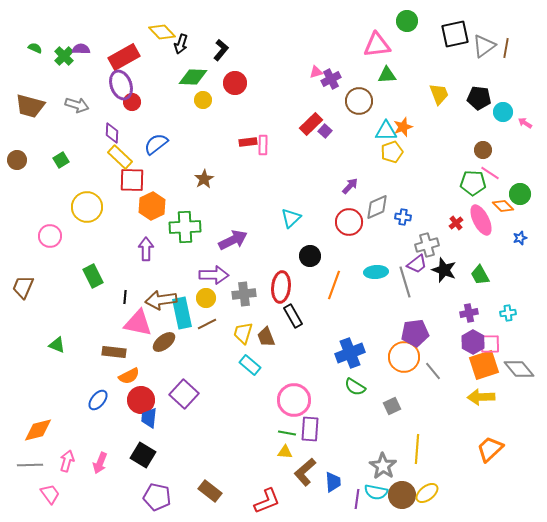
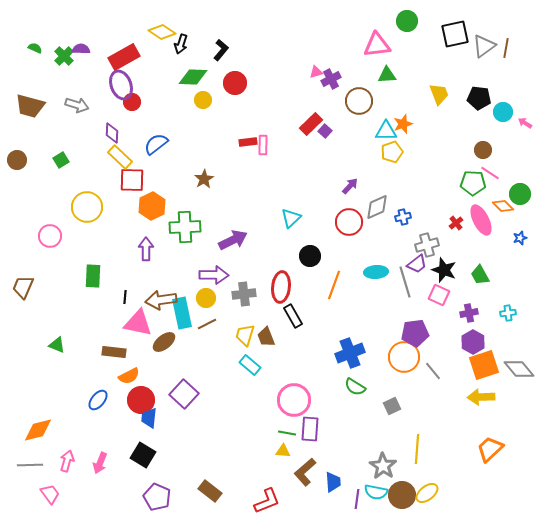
yellow diamond at (162, 32): rotated 12 degrees counterclockwise
orange star at (403, 127): moved 3 px up
blue cross at (403, 217): rotated 21 degrees counterclockwise
green rectangle at (93, 276): rotated 30 degrees clockwise
yellow trapezoid at (243, 333): moved 2 px right, 2 px down
pink square at (490, 344): moved 51 px left, 49 px up; rotated 25 degrees clockwise
yellow triangle at (285, 452): moved 2 px left, 1 px up
purple pentagon at (157, 497): rotated 12 degrees clockwise
